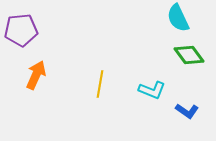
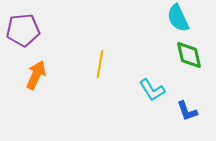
purple pentagon: moved 2 px right
green diamond: rotated 24 degrees clockwise
yellow line: moved 20 px up
cyan L-shape: rotated 36 degrees clockwise
blue L-shape: rotated 35 degrees clockwise
